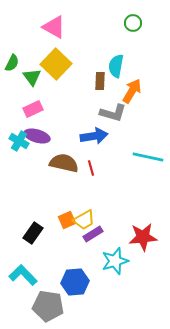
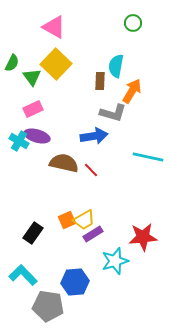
red line: moved 2 px down; rotated 28 degrees counterclockwise
